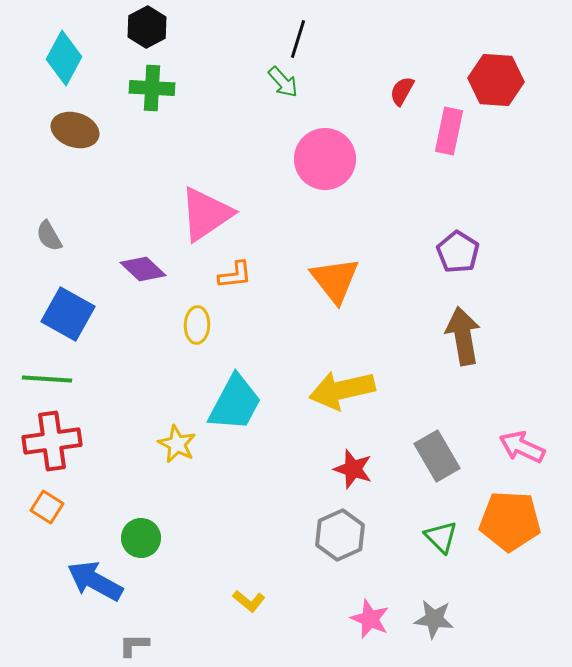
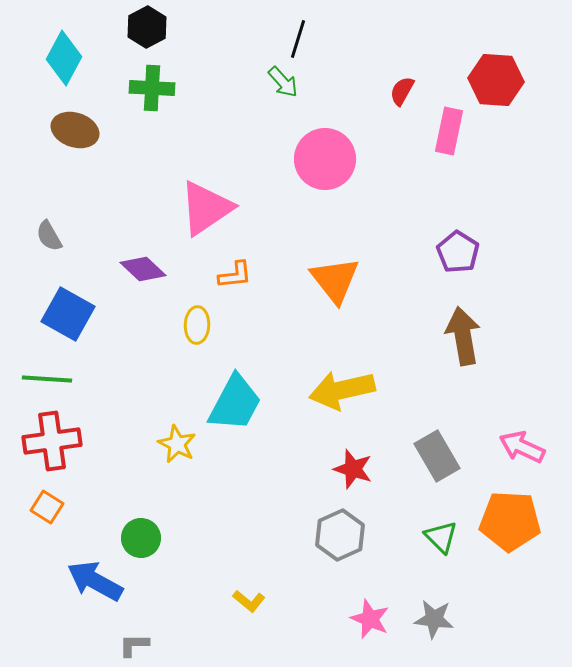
pink triangle: moved 6 px up
